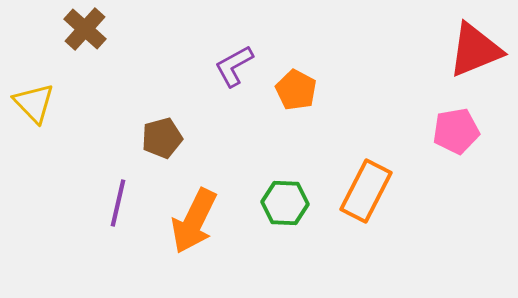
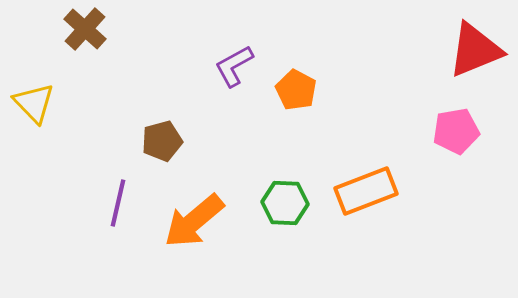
brown pentagon: moved 3 px down
orange rectangle: rotated 42 degrees clockwise
orange arrow: rotated 24 degrees clockwise
